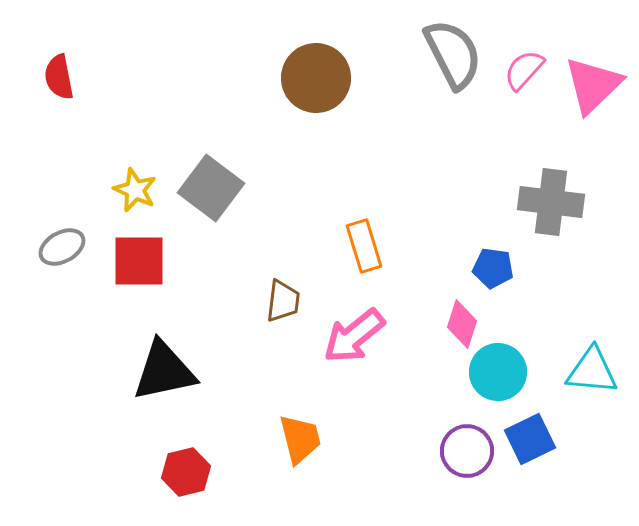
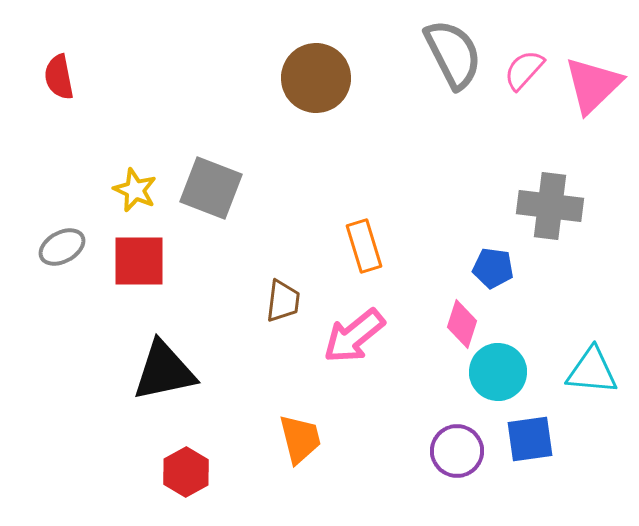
gray square: rotated 16 degrees counterclockwise
gray cross: moved 1 px left, 4 px down
blue square: rotated 18 degrees clockwise
purple circle: moved 10 px left
red hexagon: rotated 15 degrees counterclockwise
